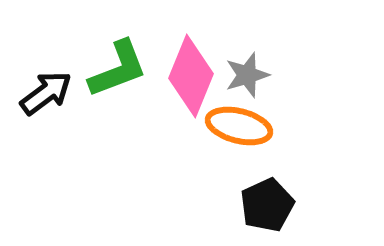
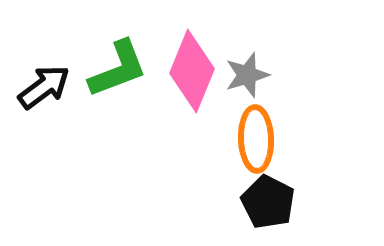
pink diamond: moved 1 px right, 5 px up
black arrow: moved 2 px left, 6 px up
orange ellipse: moved 17 px right, 13 px down; rotated 74 degrees clockwise
black pentagon: moved 1 px right, 3 px up; rotated 20 degrees counterclockwise
